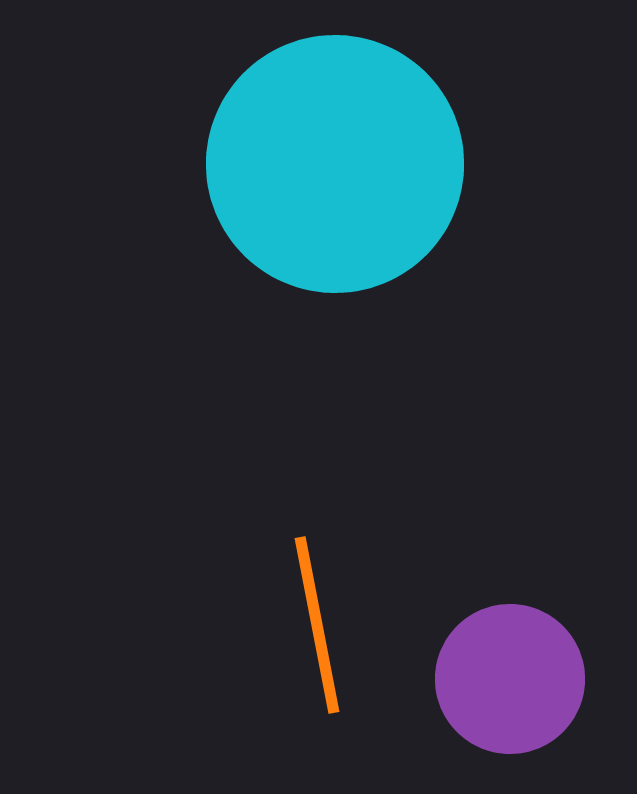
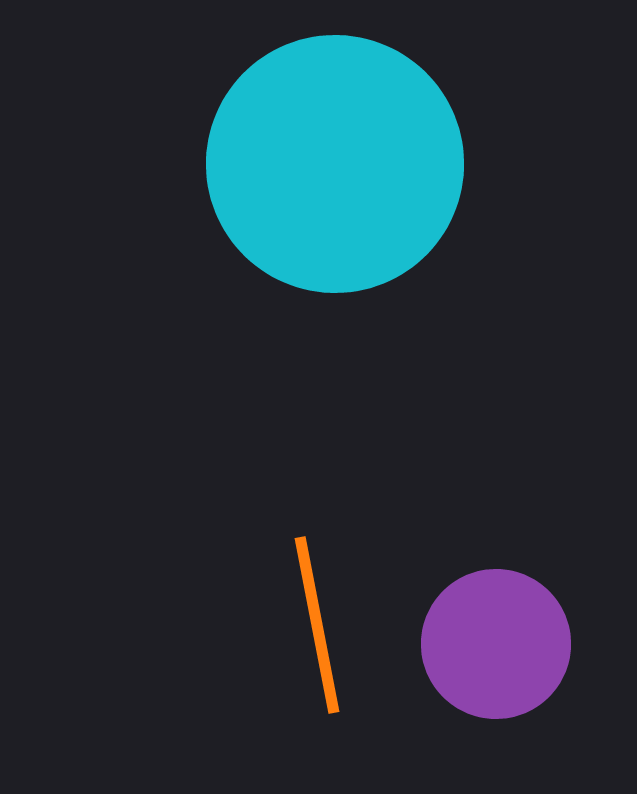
purple circle: moved 14 px left, 35 px up
